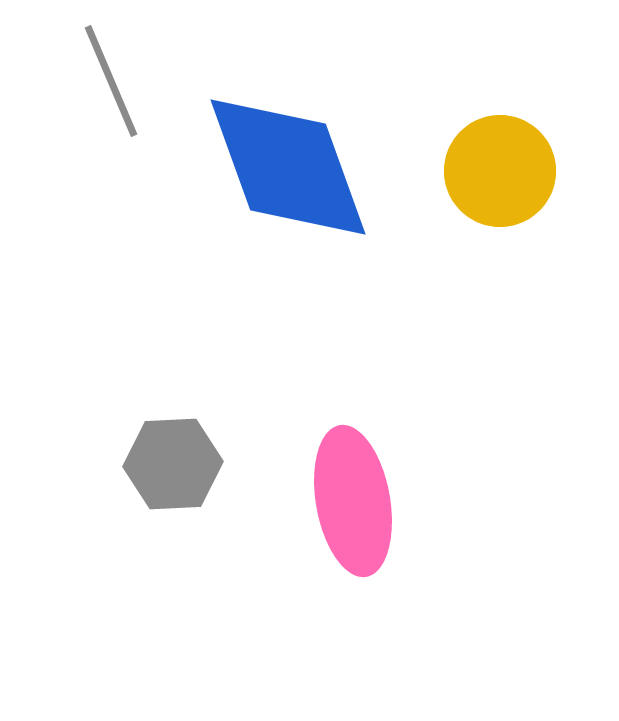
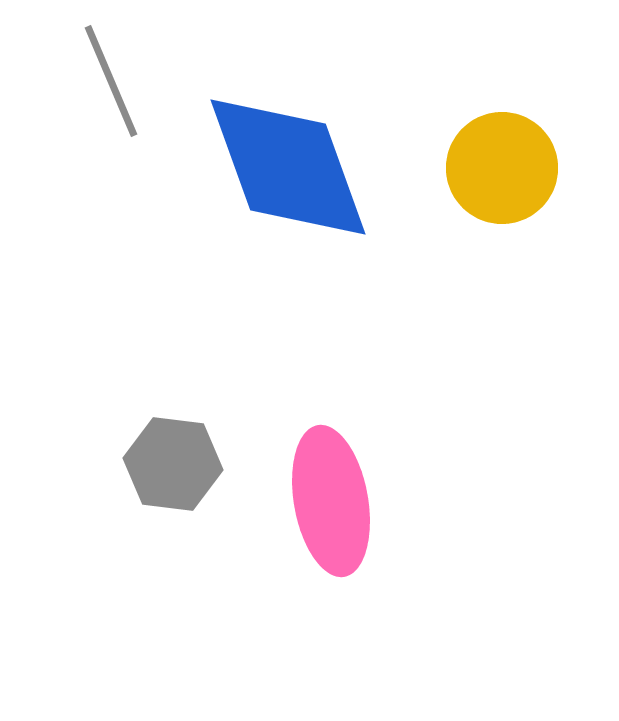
yellow circle: moved 2 px right, 3 px up
gray hexagon: rotated 10 degrees clockwise
pink ellipse: moved 22 px left
